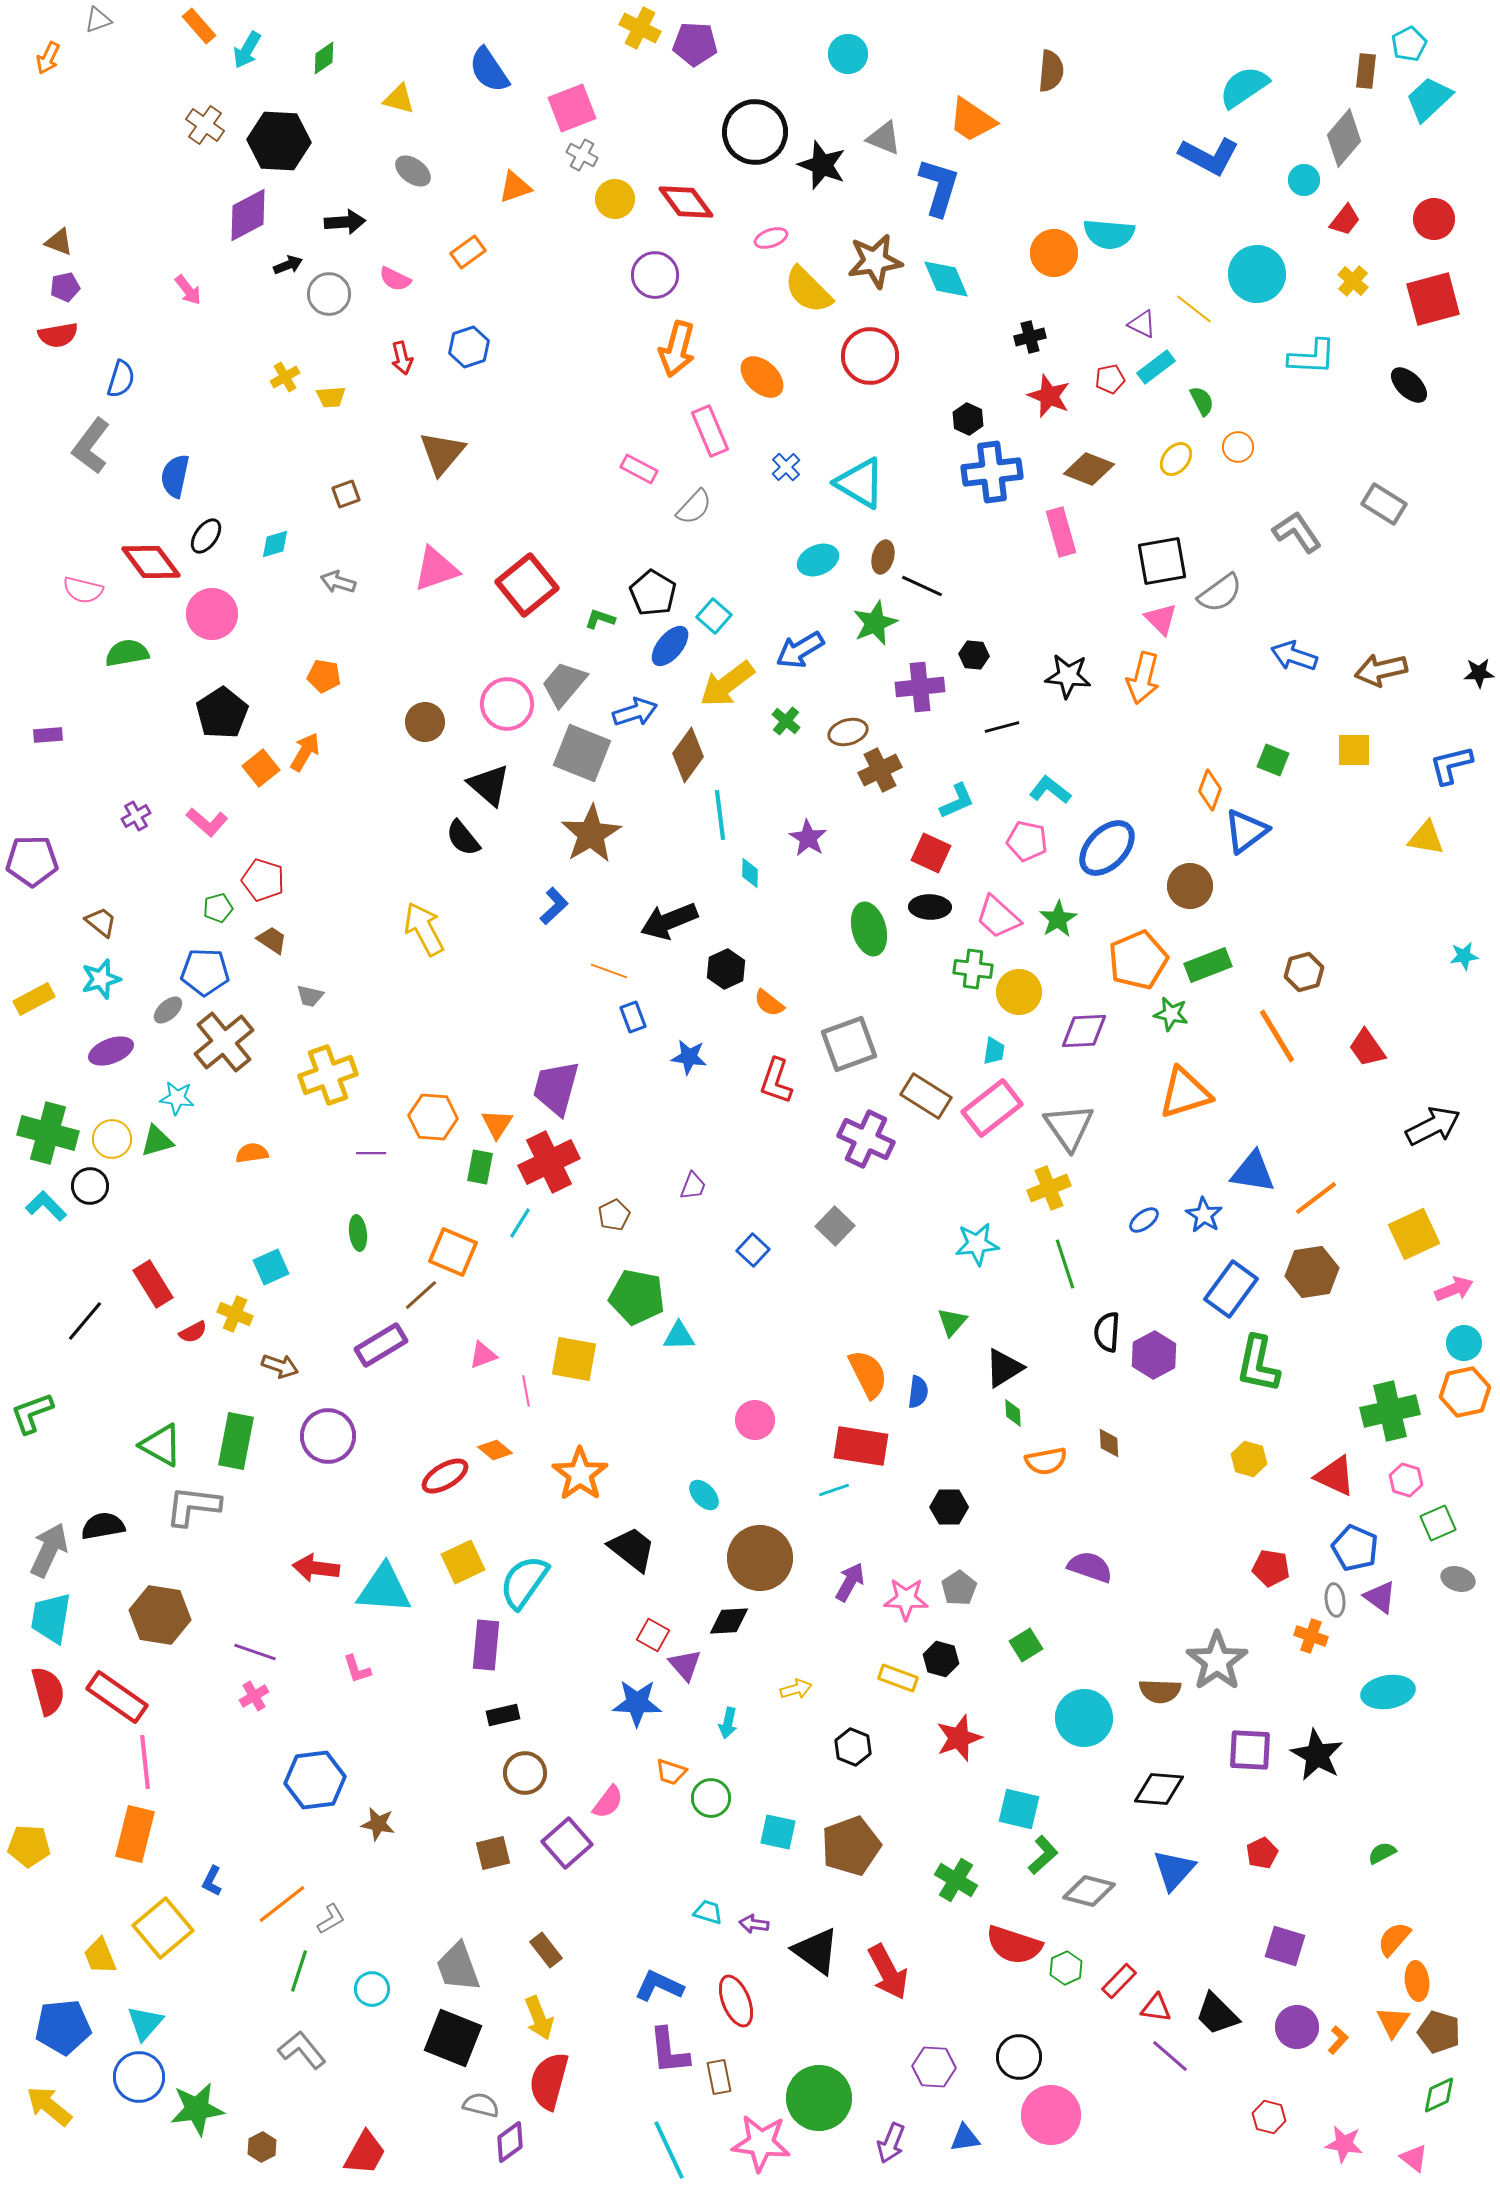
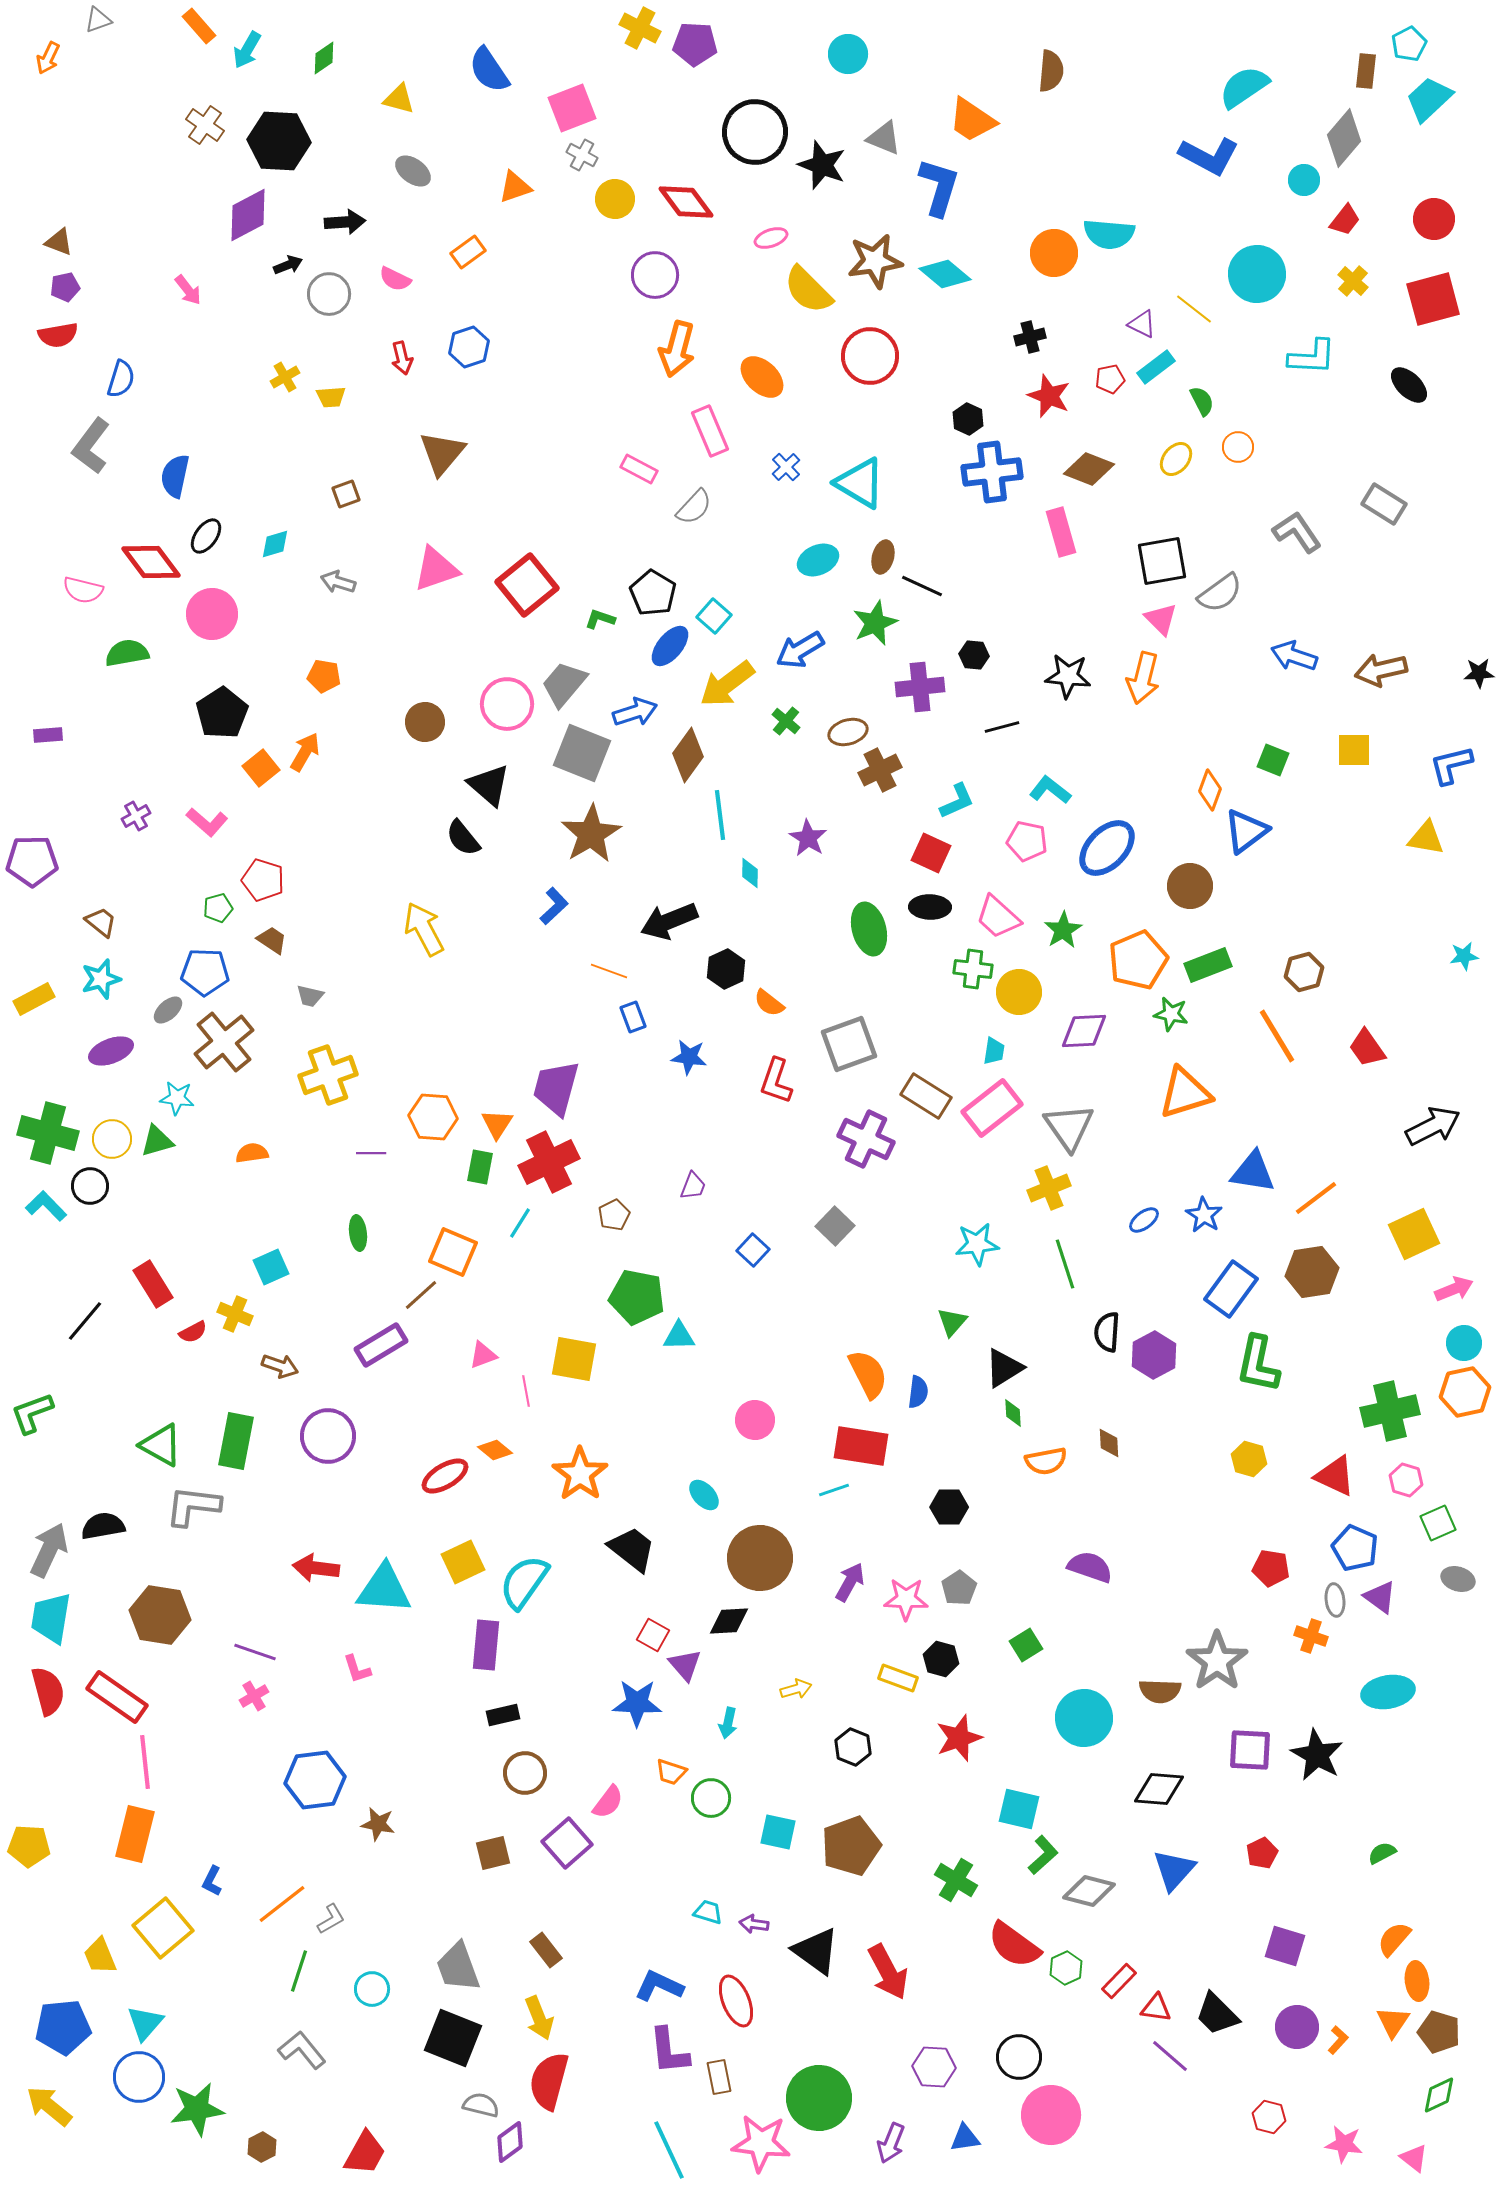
cyan diamond at (946, 279): moved 1 px left, 5 px up; rotated 27 degrees counterclockwise
green star at (1058, 919): moved 5 px right, 11 px down
red semicircle at (1014, 1945): rotated 18 degrees clockwise
